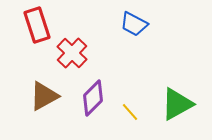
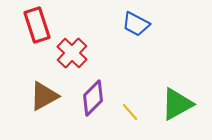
blue trapezoid: moved 2 px right
